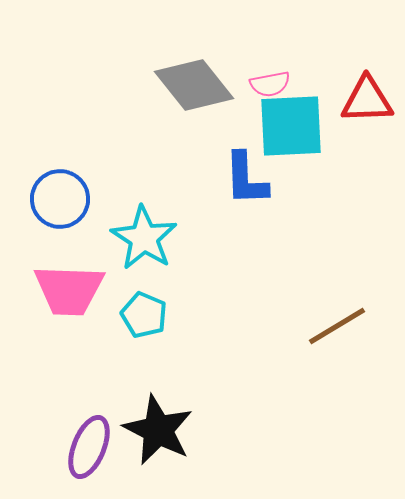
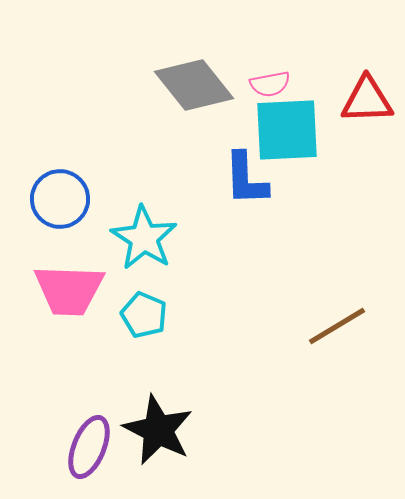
cyan square: moved 4 px left, 4 px down
